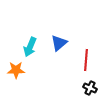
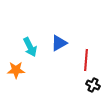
blue triangle: rotated 12 degrees clockwise
cyan arrow: rotated 48 degrees counterclockwise
black cross: moved 3 px right, 3 px up
